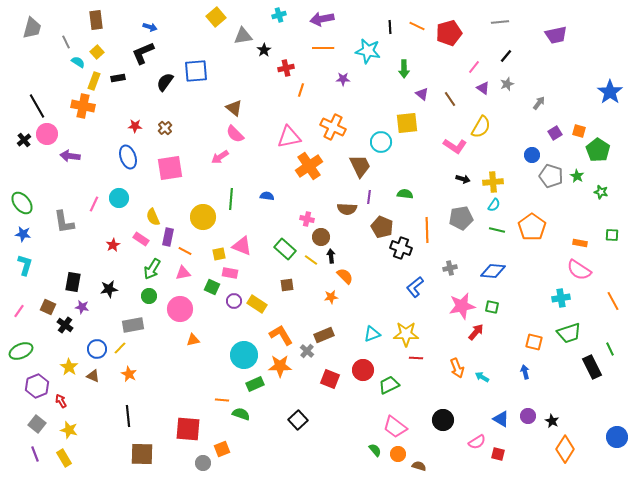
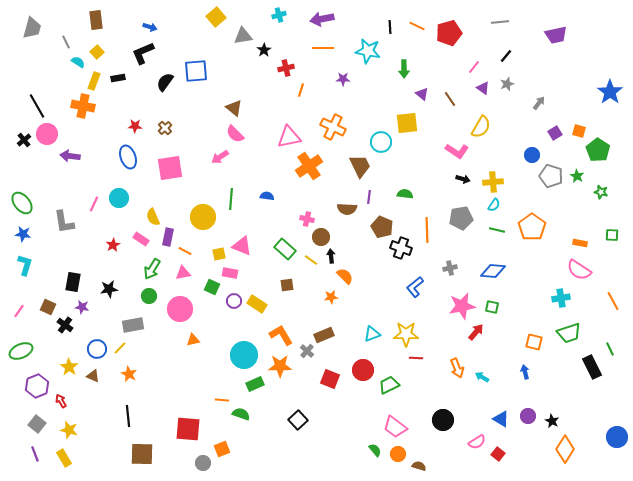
pink L-shape at (455, 146): moved 2 px right, 5 px down
red square at (498, 454): rotated 24 degrees clockwise
